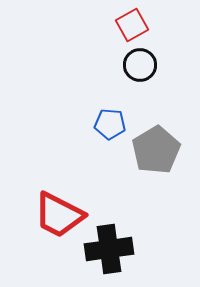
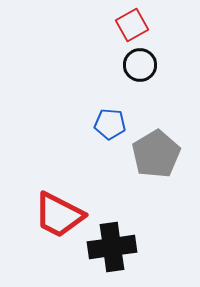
gray pentagon: moved 4 px down
black cross: moved 3 px right, 2 px up
